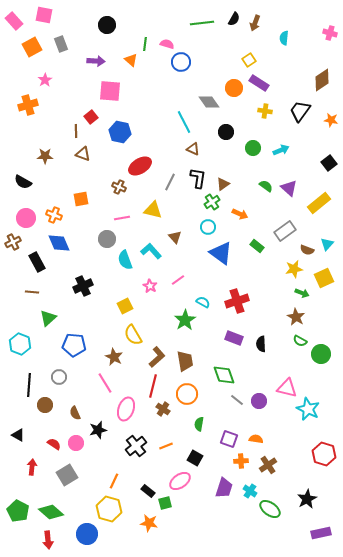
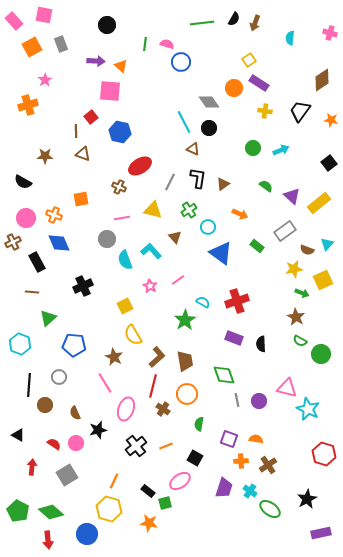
cyan semicircle at (284, 38): moved 6 px right
orange triangle at (131, 60): moved 10 px left, 6 px down
black circle at (226, 132): moved 17 px left, 4 px up
purple triangle at (289, 188): moved 3 px right, 8 px down
green cross at (212, 202): moved 23 px left, 8 px down
yellow square at (324, 278): moved 1 px left, 2 px down
gray line at (237, 400): rotated 40 degrees clockwise
